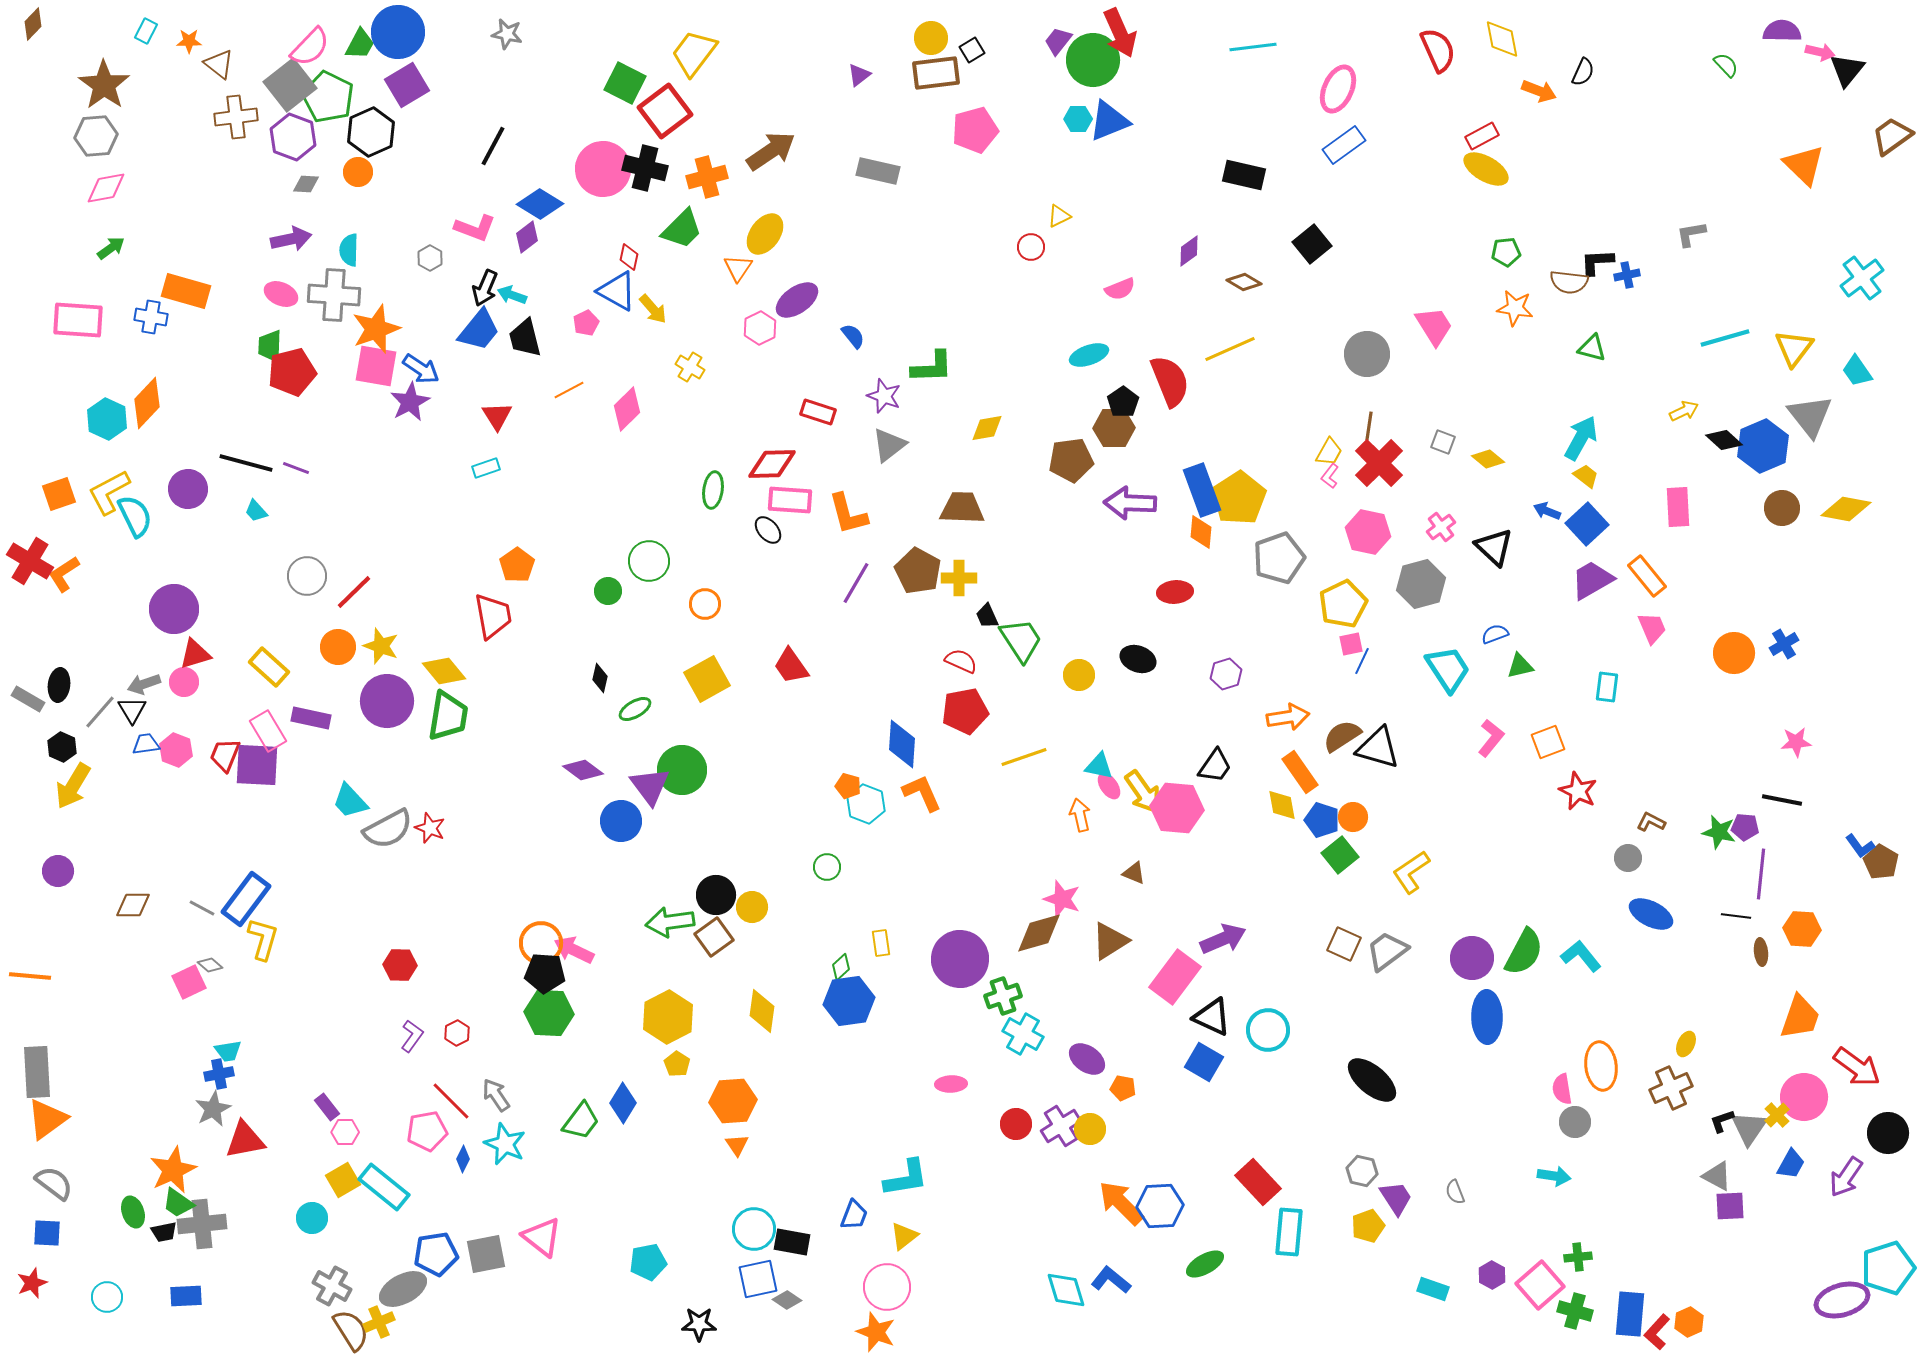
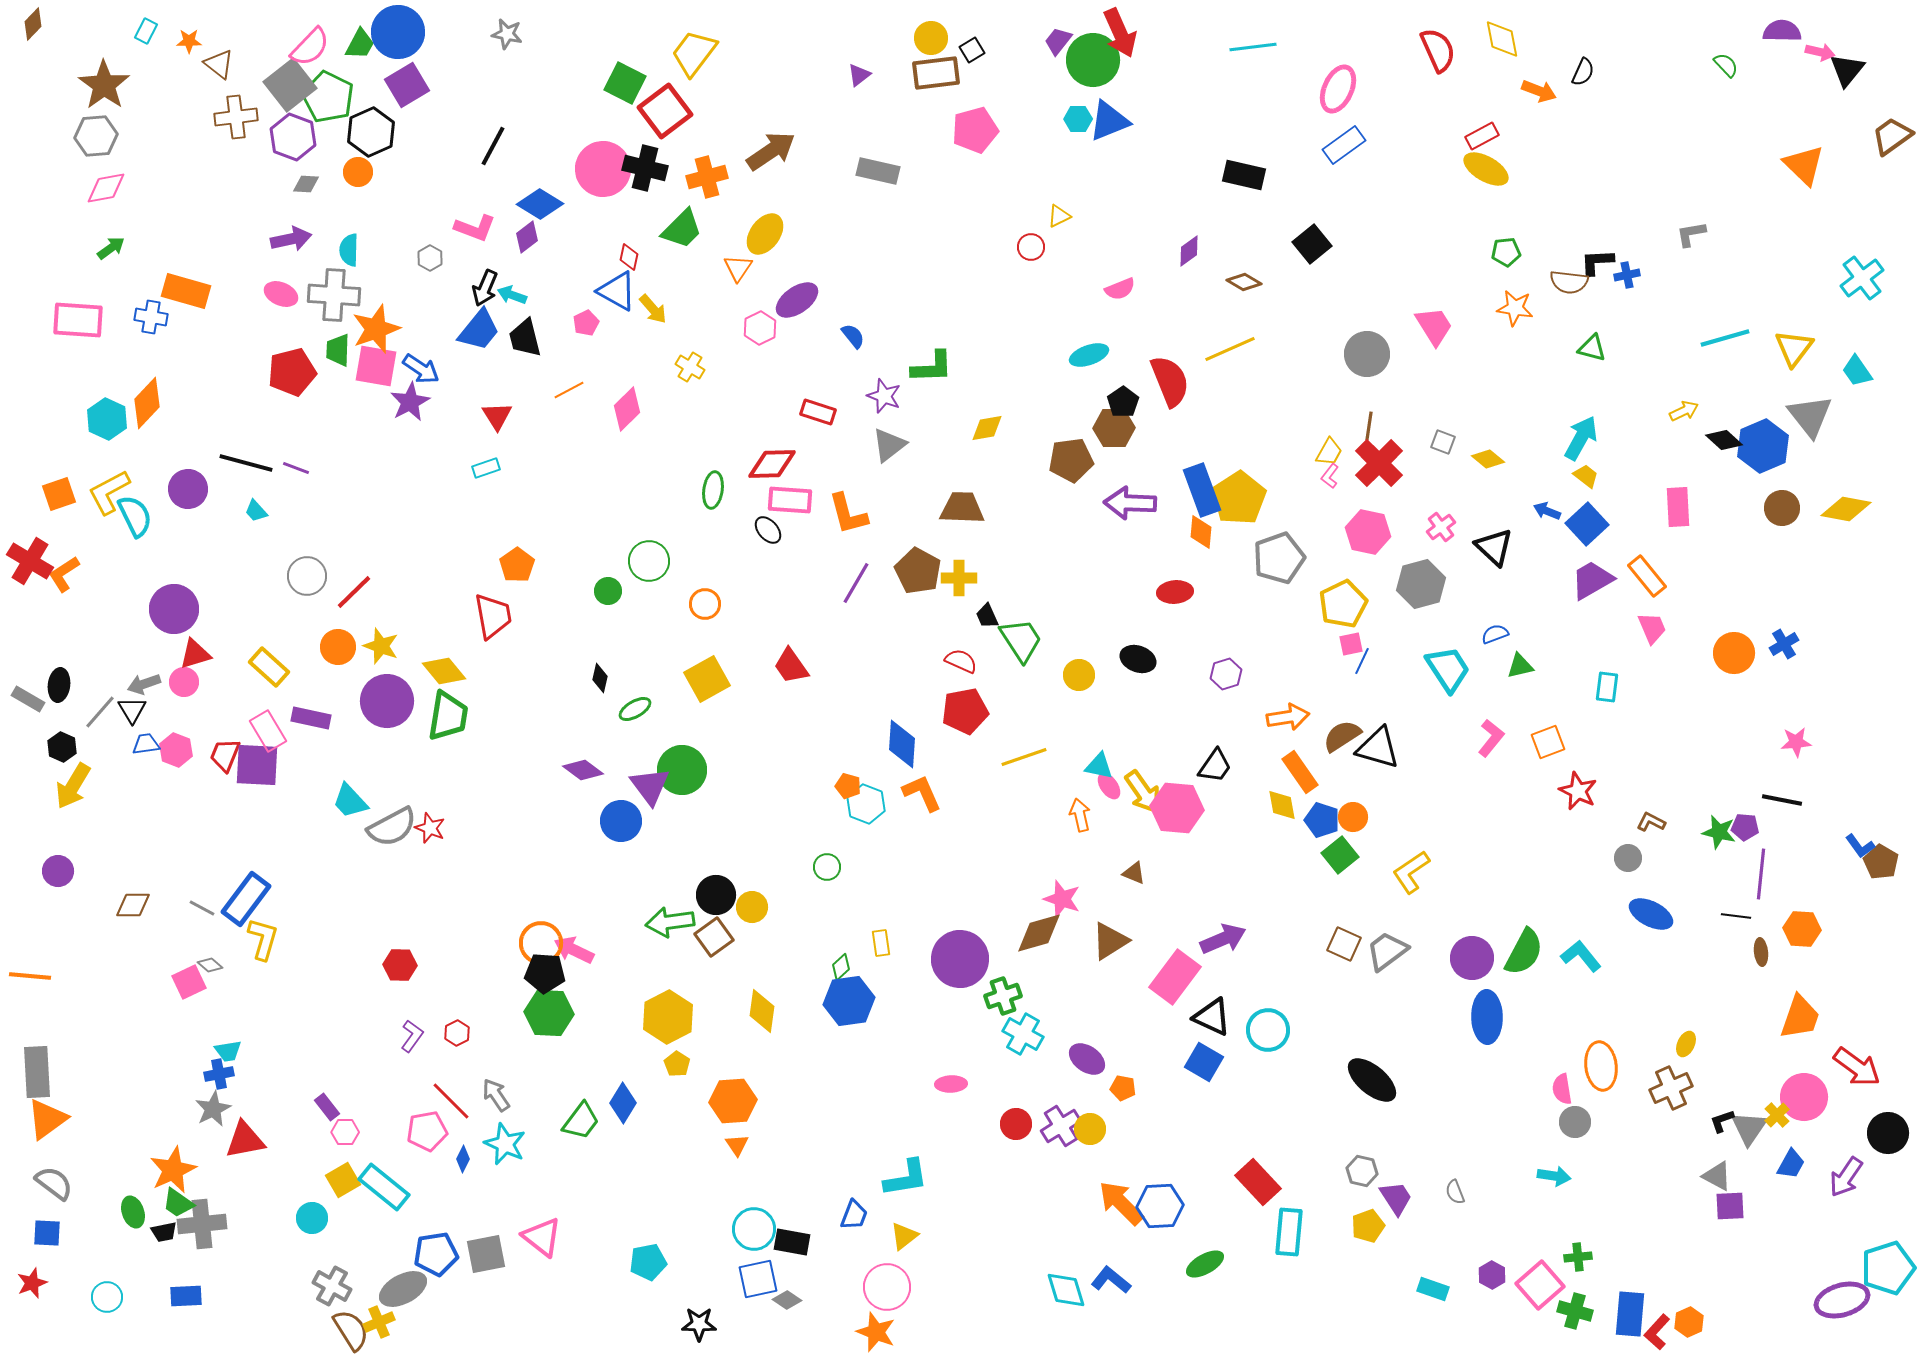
green trapezoid at (270, 346): moved 68 px right, 4 px down
gray semicircle at (388, 829): moved 4 px right, 2 px up
